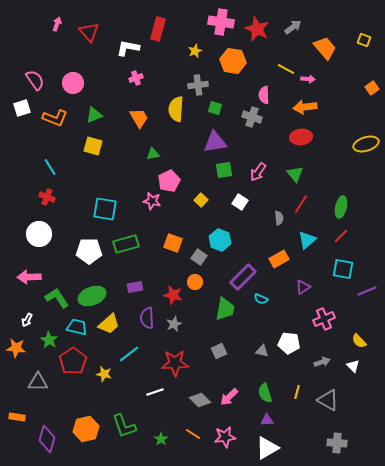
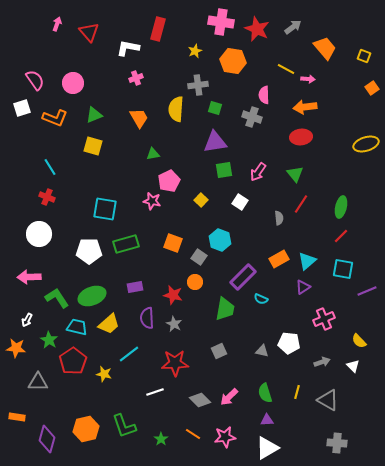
yellow square at (364, 40): moved 16 px down
cyan triangle at (307, 240): moved 21 px down
gray star at (174, 324): rotated 21 degrees counterclockwise
